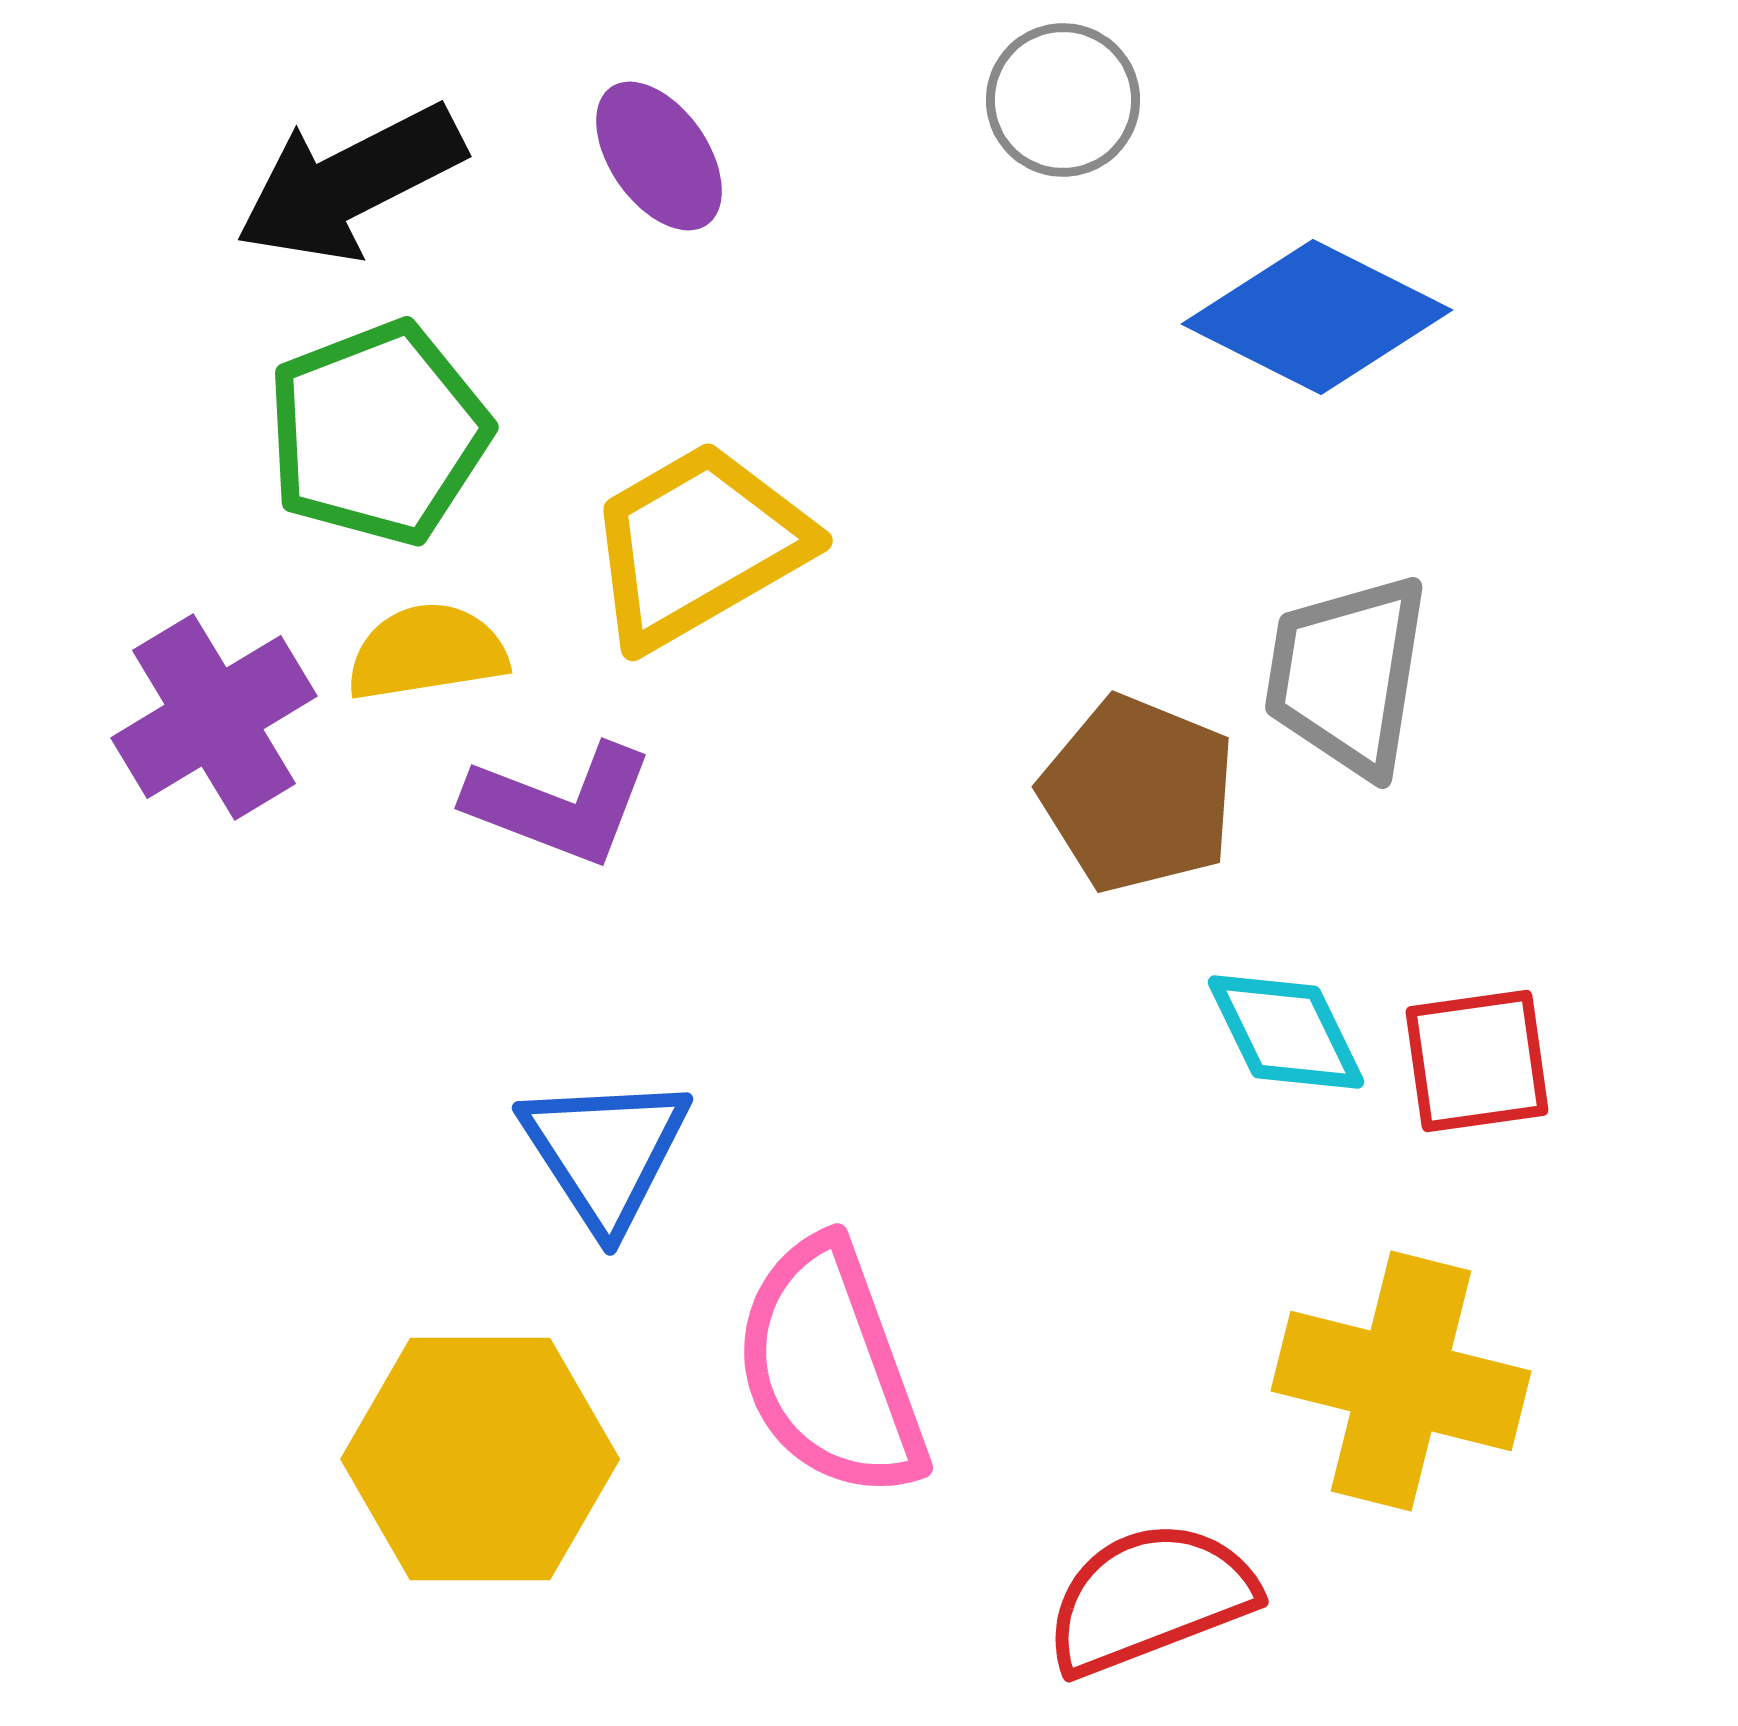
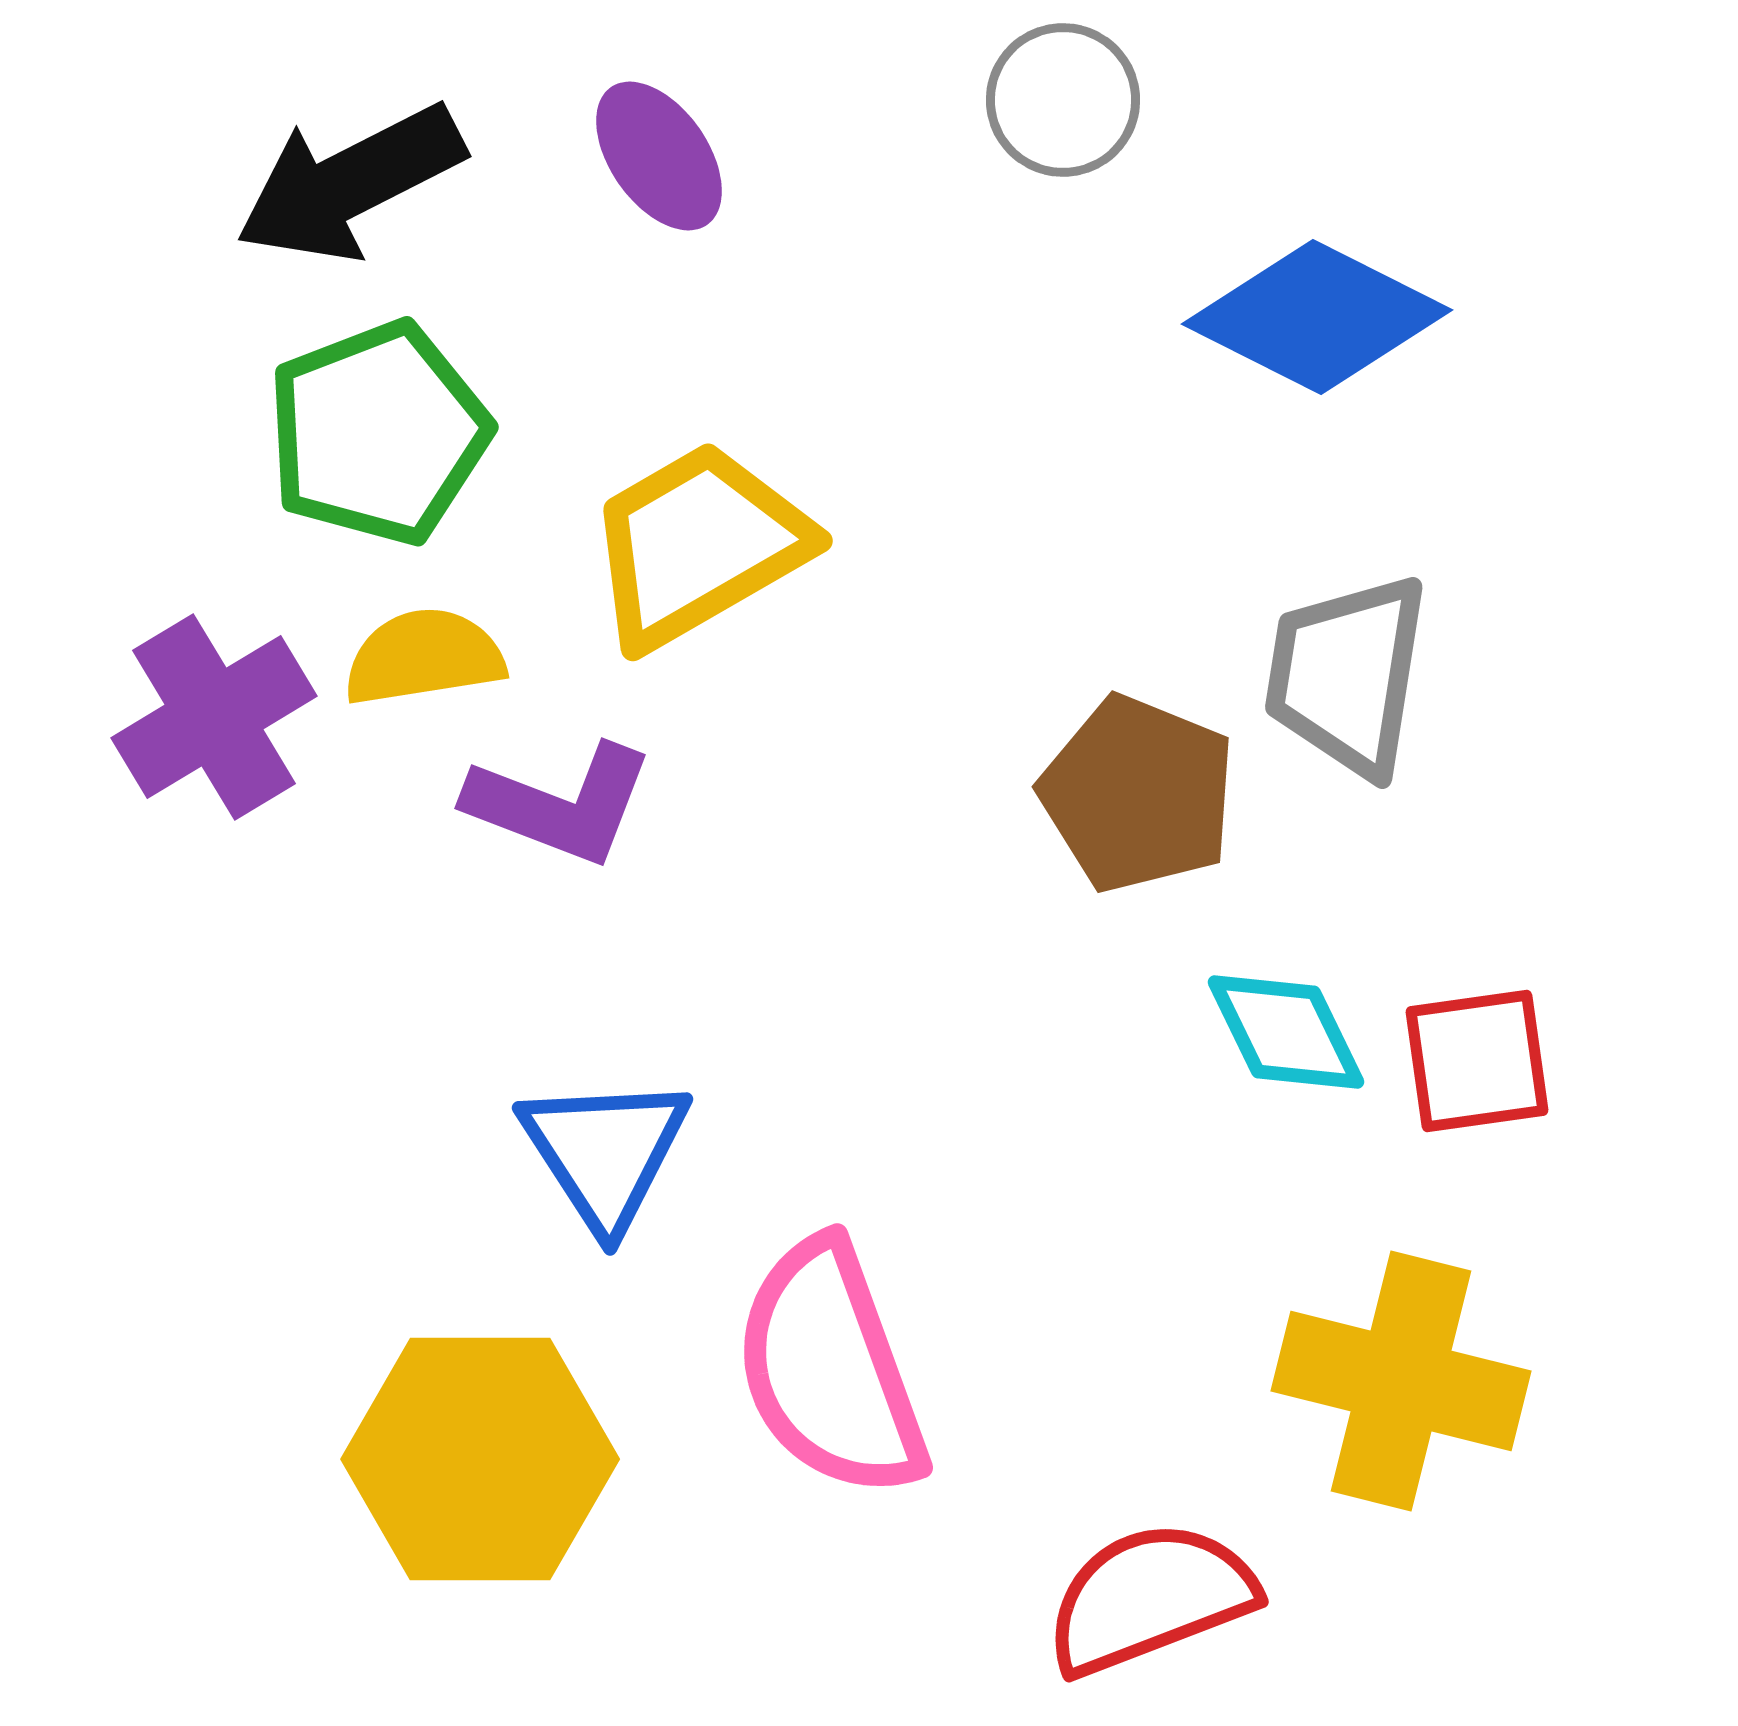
yellow semicircle: moved 3 px left, 5 px down
